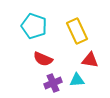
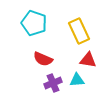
cyan pentagon: moved 3 px up
yellow rectangle: moved 2 px right
red triangle: moved 2 px left
